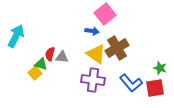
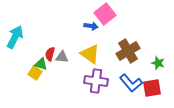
blue arrow: moved 1 px left, 5 px up
cyan arrow: moved 1 px left, 1 px down
brown cross: moved 11 px right, 3 px down
yellow triangle: moved 6 px left
green star: moved 2 px left, 5 px up
yellow square: rotated 16 degrees counterclockwise
purple cross: moved 3 px right, 1 px down
red square: moved 3 px left
